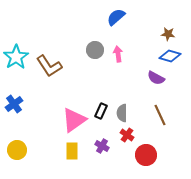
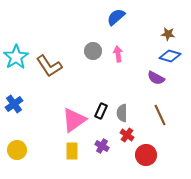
gray circle: moved 2 px left, 1 px down
